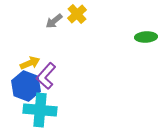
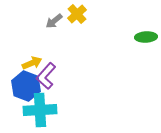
yellow arrow: moved 2 px right
cyan cross: rotated 8 degrees counterclockwise
